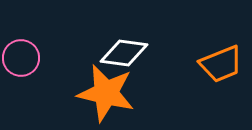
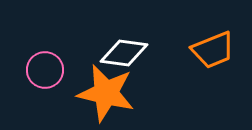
pink circle: moved 24 px right, 12 px down
orange trapezoid: moved 8 px left, 14 px up
